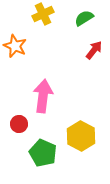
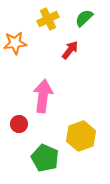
yellow cross: moved 5 px right, 5 px down
green semicircle: rotated 12 degrees counterclockwise
orange star: moved 3 px up; rotated 30 degrees counterclockwise
red arrow: moved 24 px left
yellow hexagon: rotated 12 degrees clockwise
green pentagon: moved 2 px right, 5 px down
